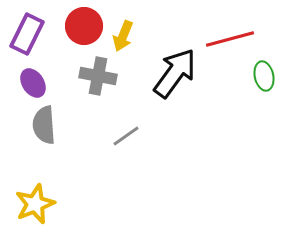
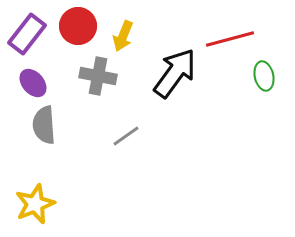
red circle: moved 6 px left
purple rectangle: rotated 12 degrees clockwise
purple ellipse: rotated 8 degrees counterclockwise
